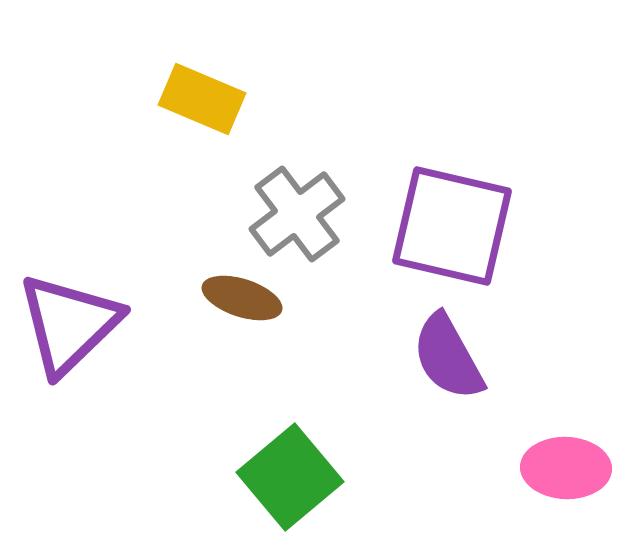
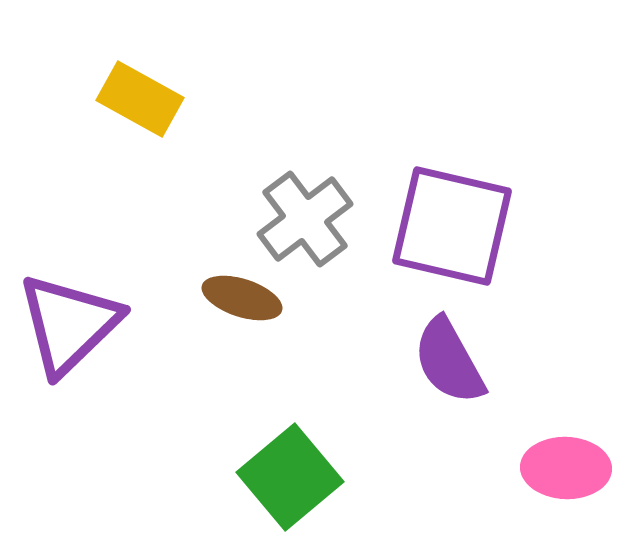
yellow rectangle: moved 62 px left; rotated 6 degrees clockwise
gray cross: moved 8 px right, 5 px down
purple semicircle: moved 1 px right, 4 px down
